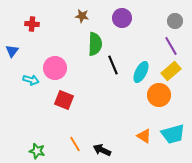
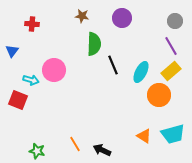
green semicircle: moved 1 px left
pink circle: moved 1 px left, 2 px down
red square: moved 46 px left
